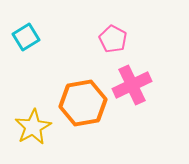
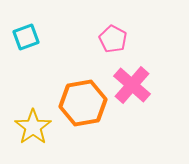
cyan square: rotated 12 degrees clockwise
pink cross: rotated 24 degrees counterclockwise
yellow star: rotated 6 degrees counterclockwise
